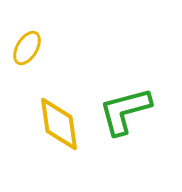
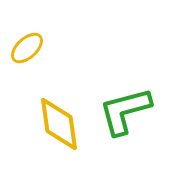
yellow ellipse: rotated 16 degrees clockwise
